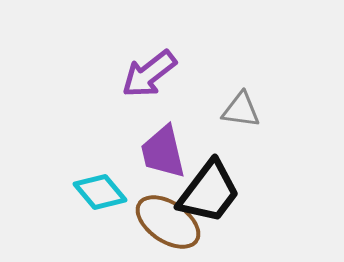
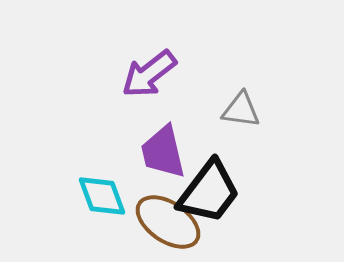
cyan diamond: moved 2 px right, 4 px down; rotated 20 degrees clockwise
